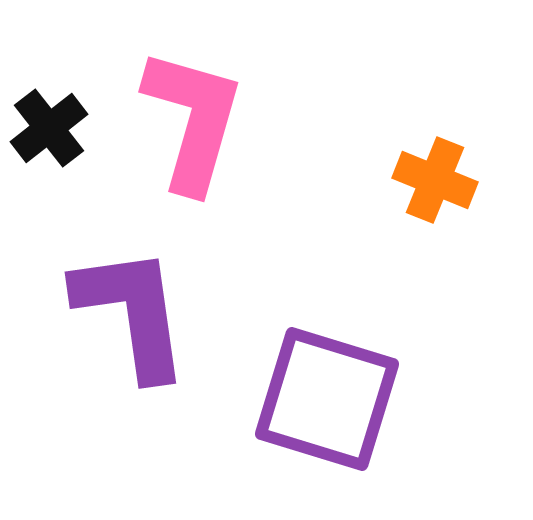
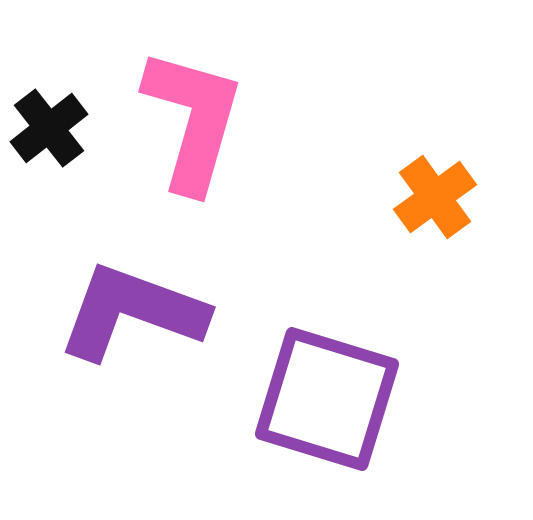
orange cross: moved 17 px down; rotated 32 degrees clockwise
purple L-shape: rotated 62 degrees counterclockwise
